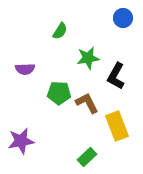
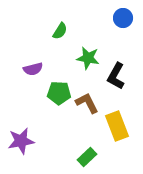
green star: rotated 20 degrees clockwise
purple semicircle: moved 8 px right; rotated 12 degrees counterclockwise
